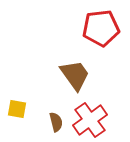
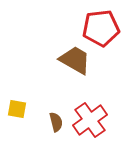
brown trapezoid: moved 15 px up; rotated 24 degrees counterclockwise
